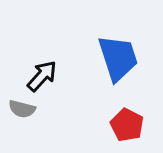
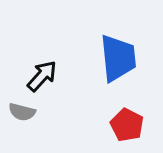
blue trapezoid: rotated 12 degrees clockwise
gray semicircle: moved 3 px down
